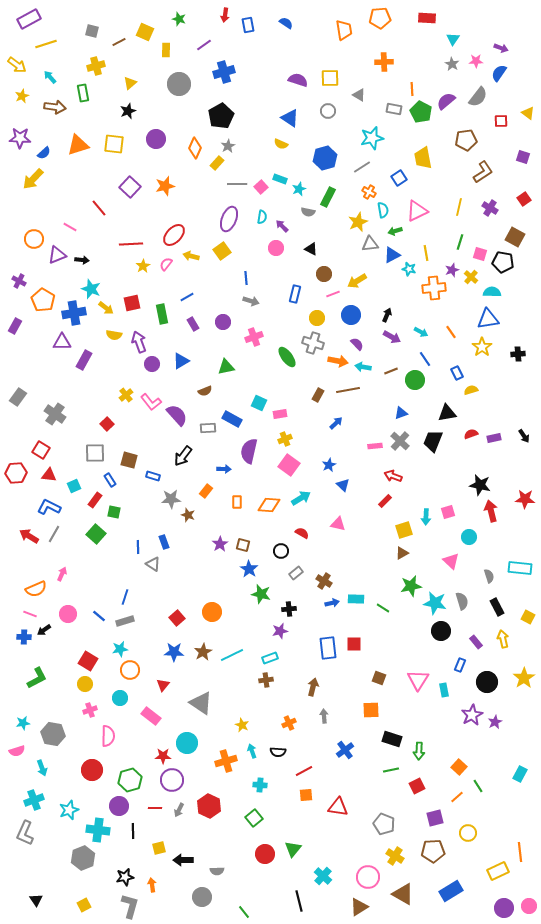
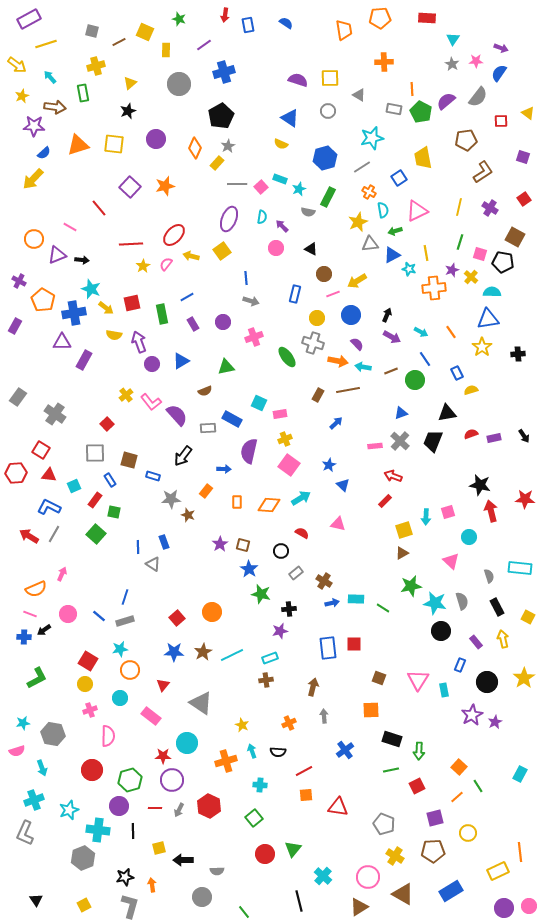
purple star at (20, 138): moved 14 px right, 12 px up
